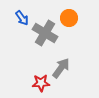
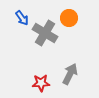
gray arrow: moved 9 px right, 6 px down; rotated 10 degrees counterclockwise
